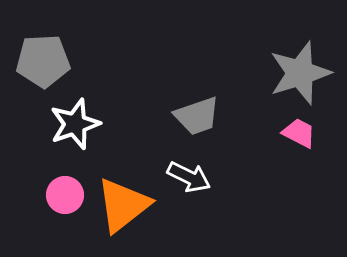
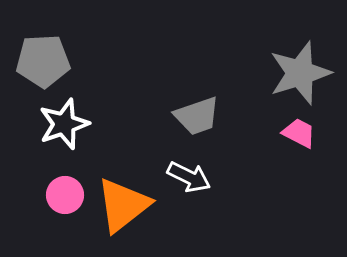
white star: moved 11 px left
